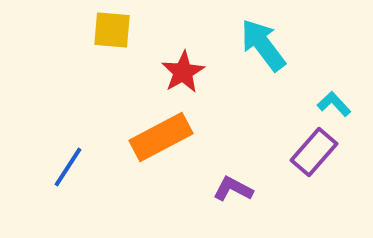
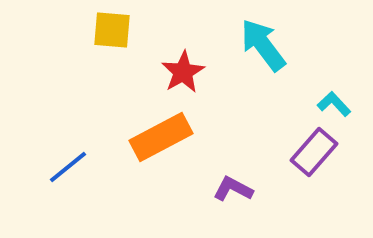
blue line: rotated 18 degrees clockwise
